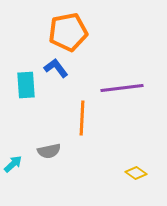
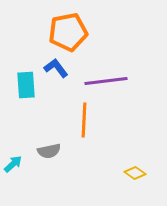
purple line: moved 16 px left, 7 px up
orange line: moved 2 px right, 2 px down
yellow diamond: moved 1 px left
